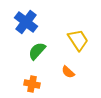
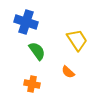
blue cross: rotated 20 degrees counterclockwise
yellow trapezoid: moved 1 px left
green semicircle: rotated 102 degrees clockwise
